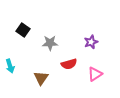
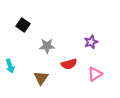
black square: moved 5 px up
gray star: moved 3 px left, 3 px down
